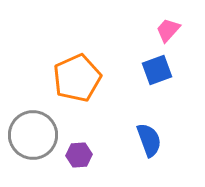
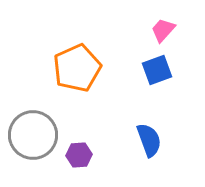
pink trapezoid: moved 5 px left
orange pentagon: moved 10 px up
